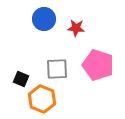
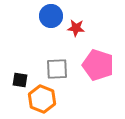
blue circle: moved 7 px right, 3 px up
black square: moved 1 px left, 1 px down; rotated 14 degrees counterclockwise
